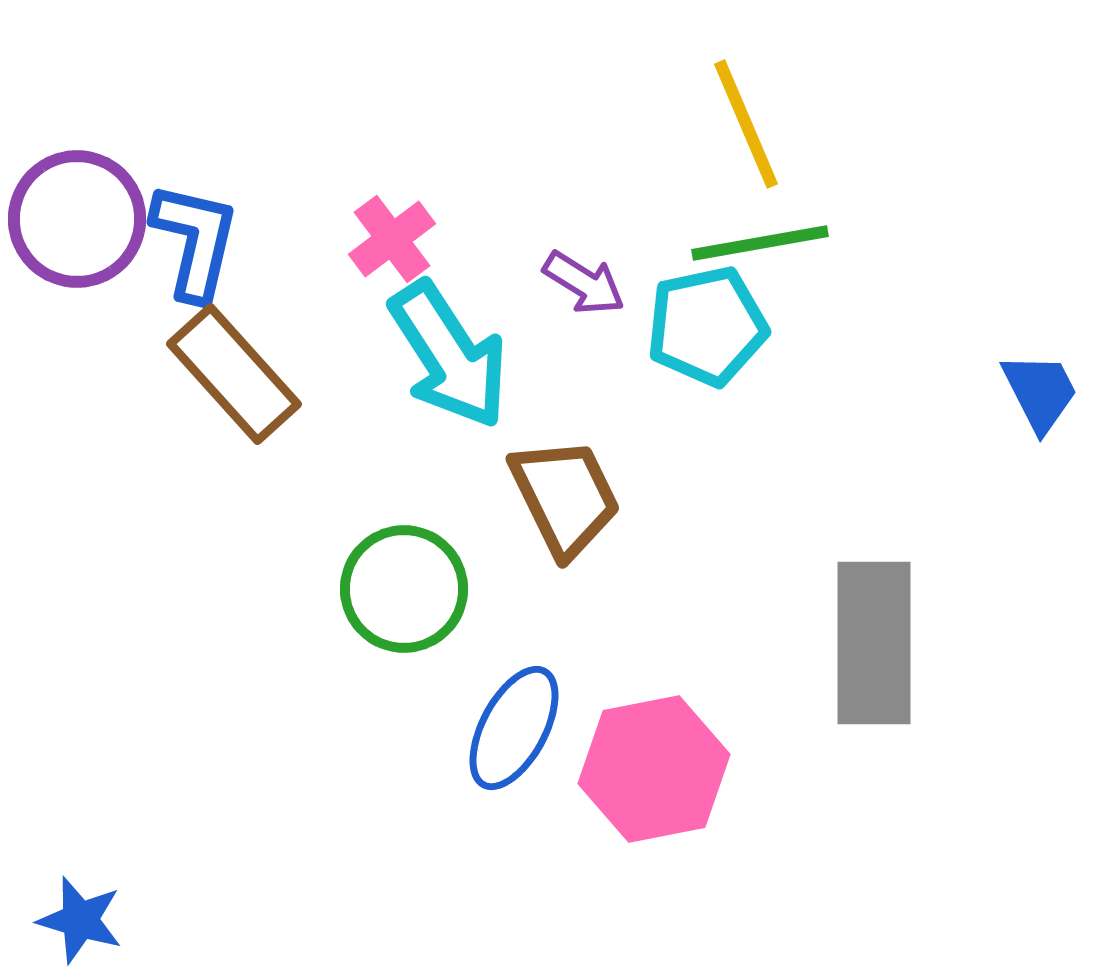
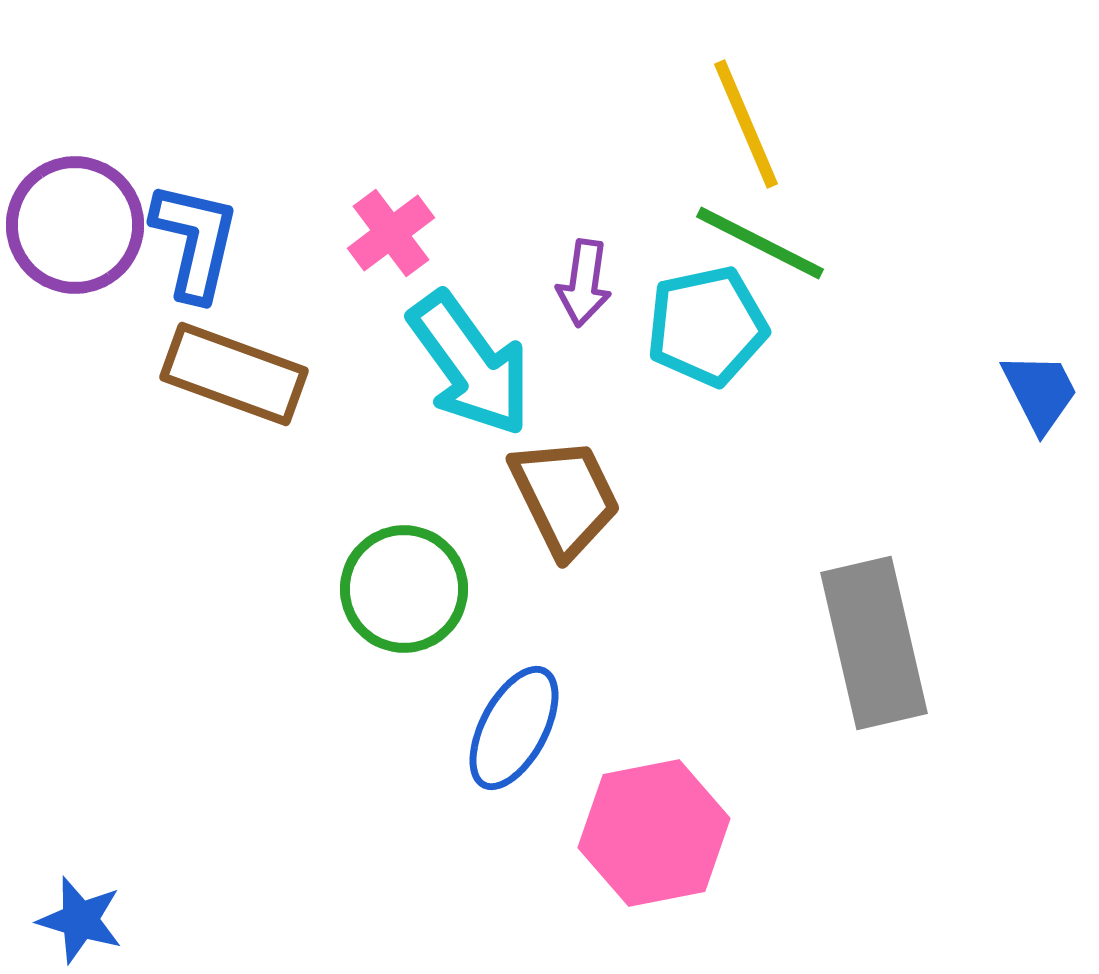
purple circle: moved 2 px left, 6 px down
pink cross: moved 1 px left, 6 px up
green line: rotated 37 degrees clockwise
purple arrow: rotated 66 degrees clockwise
cyan arrow: moved 21 px right, 9 px down; rotated 3 degrees counterclockwise
brown rectangle: rotated 28 degrees counterclockwise
gray rectangle: rotated 13 degrees counterclockwise
pink hexagon: moved 64 px down
